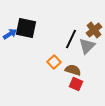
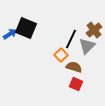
black square: rotated 10 degrees clockwise
orange square: moved 7 px right, 7 px up
brown semicircle: moved 1 px right, 3 px up
